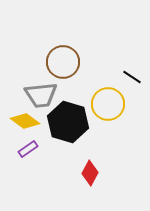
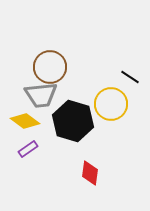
brown circle: moved 13 px left, 5 px down
black line: moved 2 px left
yellow circle: moved 3 px right
black hexagon: moved 5 px right, 1 px up
red diamond: rotated 20 degrees counterclockwise
